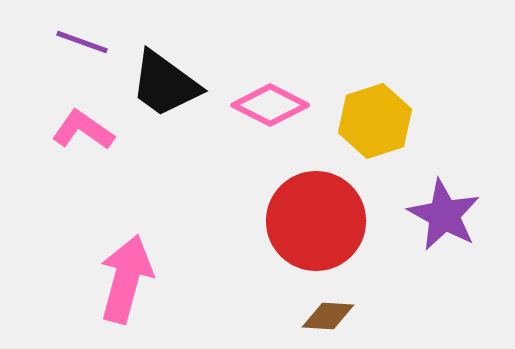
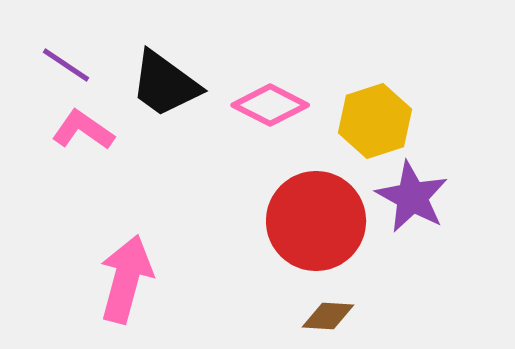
purple line: moved 16 px left, 23 px down; rotated 14 degrees clockwise
purple star: moved 32 px left, 18 px up
